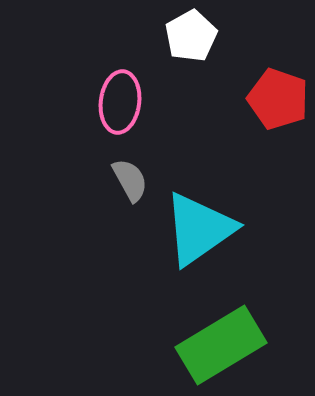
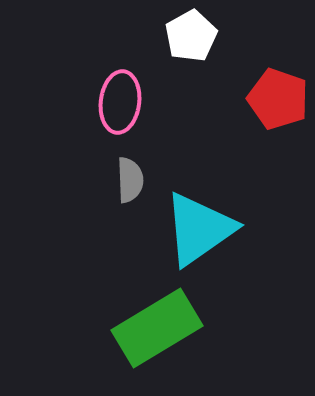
gray semicircle: rotated 27 degrees clockwise
green rectangle: moved 64 px left, 17 px up
